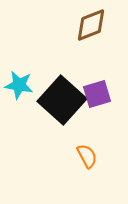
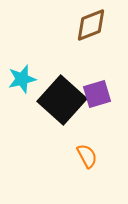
cyan star: moved 3 px right, 6 px up; rotated 24 degrees counterclockwise
